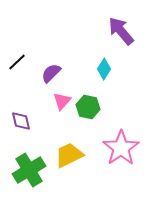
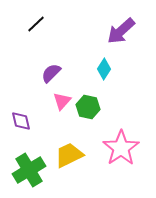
purple arrow: rotated 92 degrees counterclockwise
black line: moved 19 px right, 38 px up
